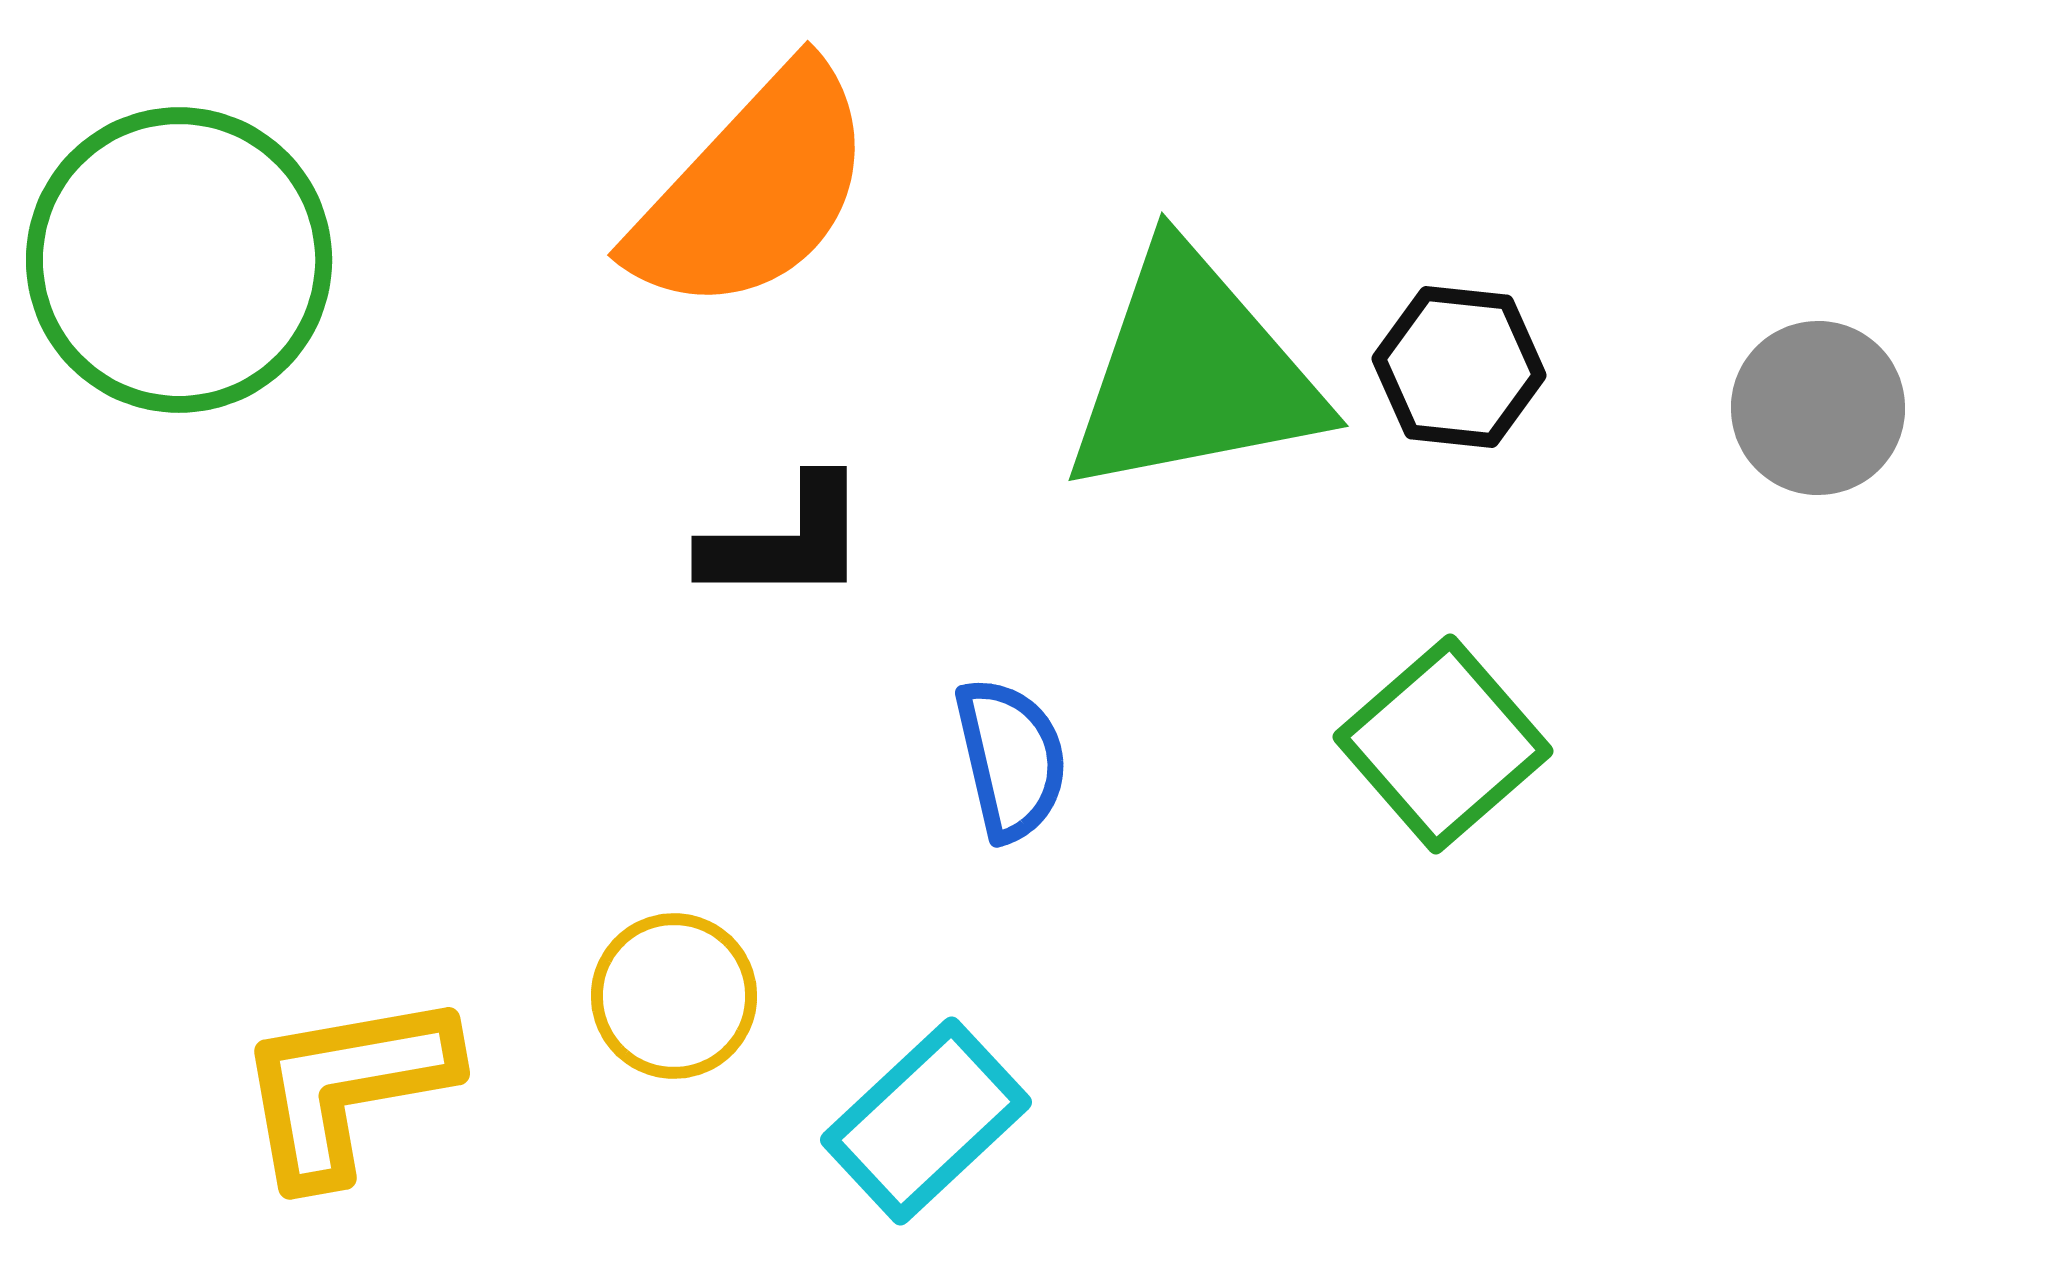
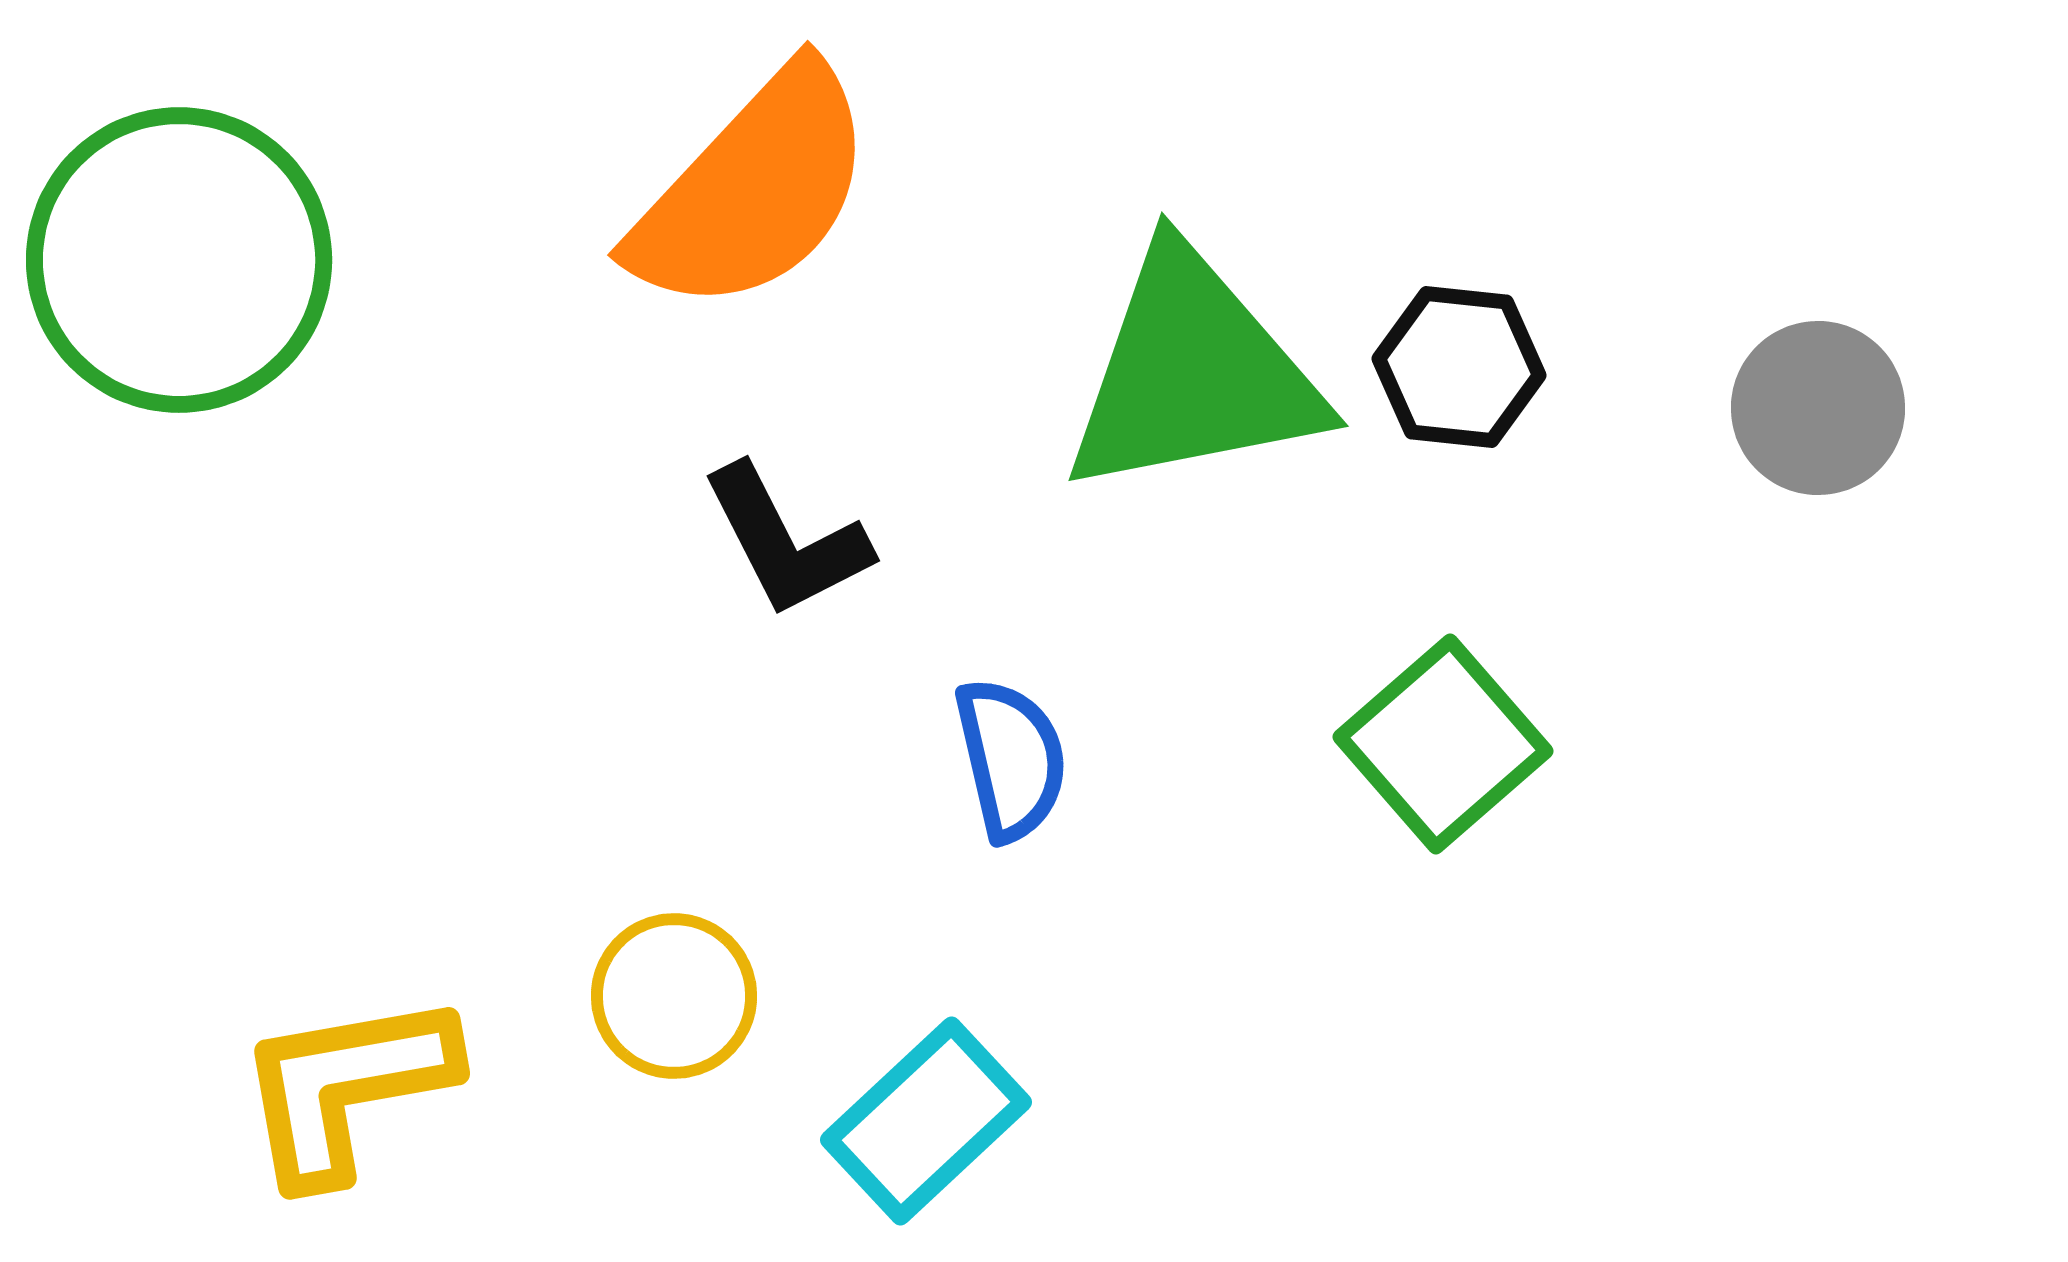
black L-shape: rotated 63 degrees clockwise
